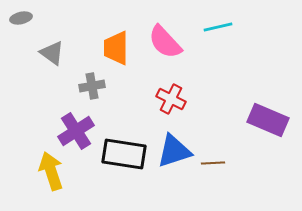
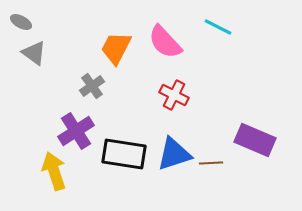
gray ellipse: moved 4 px down; rotated 40 degrees clockwise
cyan line: rotated 40 degrees clockwise
orange trapezoid: rotated 27 degrees clockwise
gray triangle: moved 18 px left
gray cross: rotated 25 degrees counterclockwise
red cross: moved 3 px right, 4 px up
purple rectangle: moved 13 px left, 20 px down
blue triangle: moved 3 px down
brown line: moved 2 px left
yellow arrow: moved 3 px right
